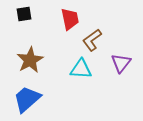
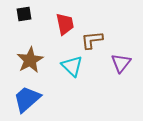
red trapezoid: moved 5 px left, 5 px down
brown L-shape: rotated 30 degrees clockwise
cyan triangle: moved 9 px left, 3 px up; rotated 40 degrees clockwise
